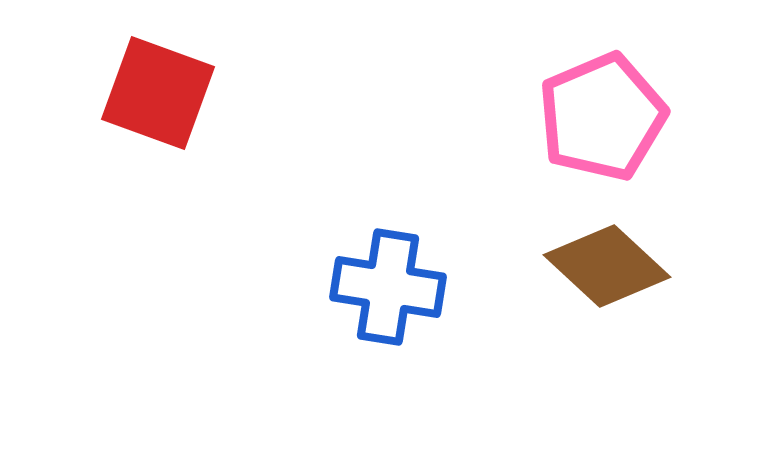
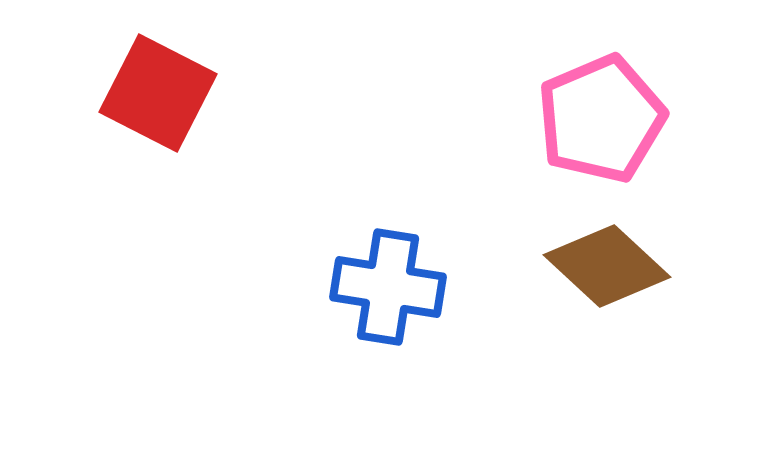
red square: rotated 7 degrees clockwise
pink pentagon: moved 1 px left, 2 px down
